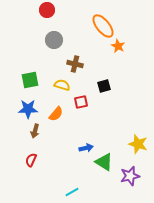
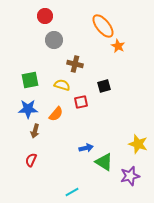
red circle: moved 2 px left, 6 px down
